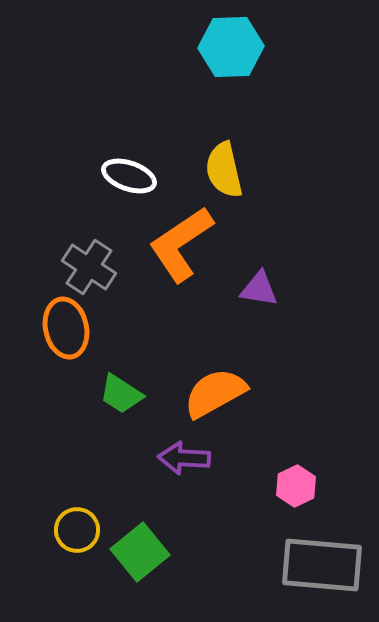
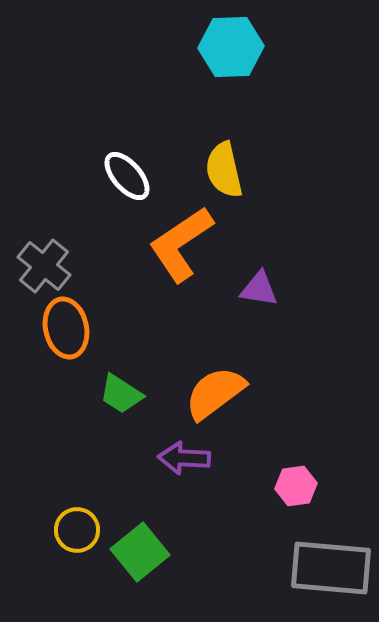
white ellipse: moved 2 px left; rotated 30 degrees clockwise
gray cross: moved 45 px left, 1 px up; rotated 6 degrees clockwise
orange semicircle: rotated 8 degrees counterclockwise
pink hexagon: rotated 18 degrees clockwise
gray rectangle: moved 9 px right, 3 px down
